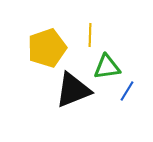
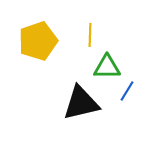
yellow pentagon: moved 9 px left, 7 px up
green triangle: rotated 8 degrees clockwise
black triangle: moved 8 px right, 13 px down; rotated 9 degrees clockwise
